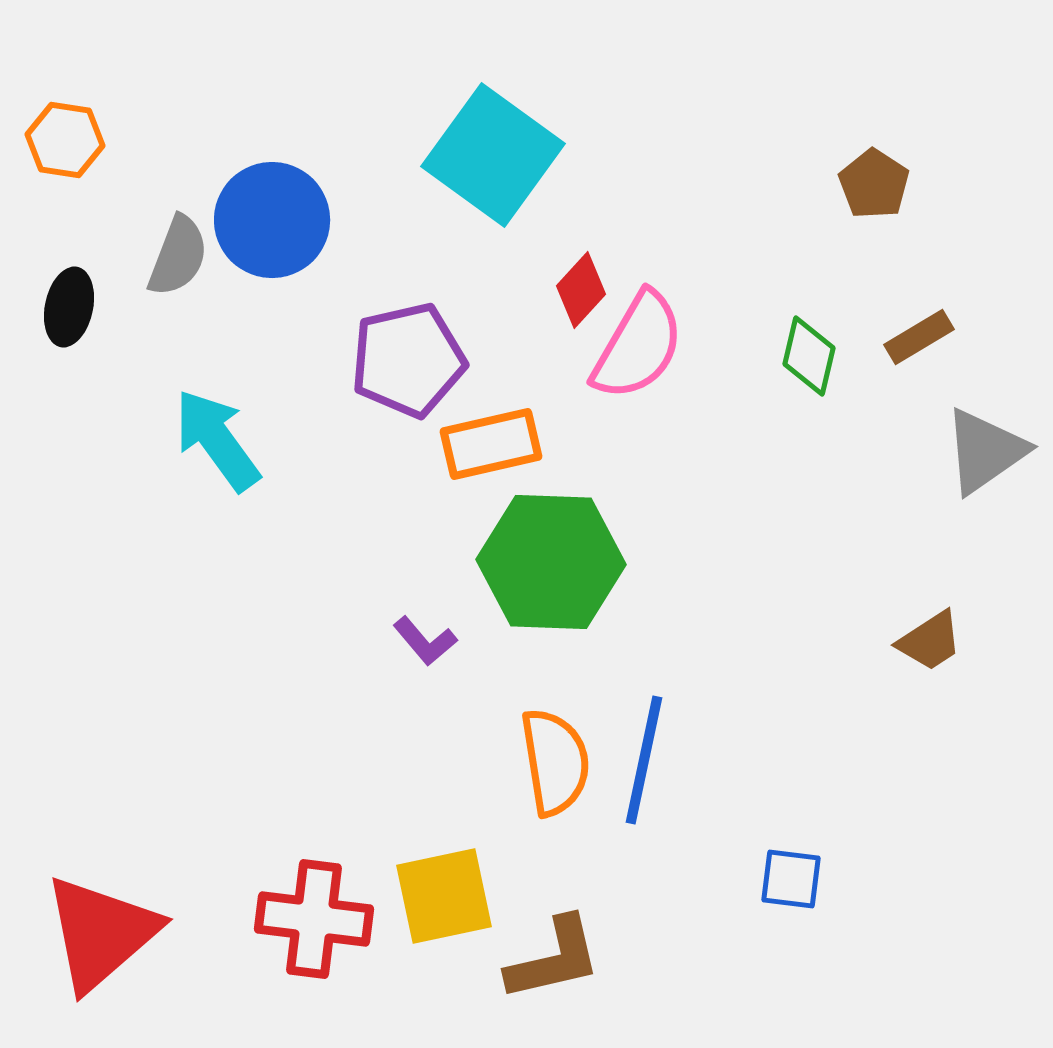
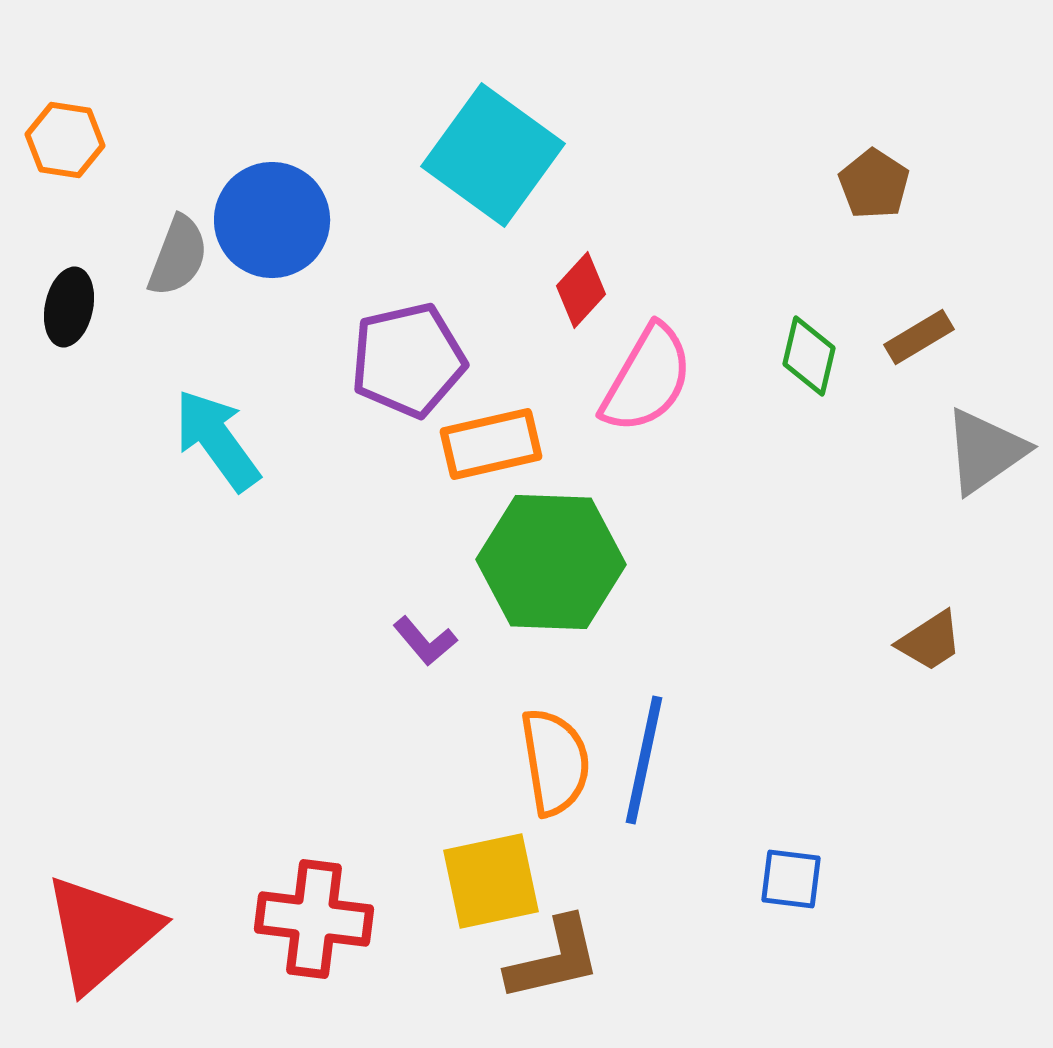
pink semicircle: moved 9 px right, 33 px down
yellow square: moved 47 px right, 15 px up
